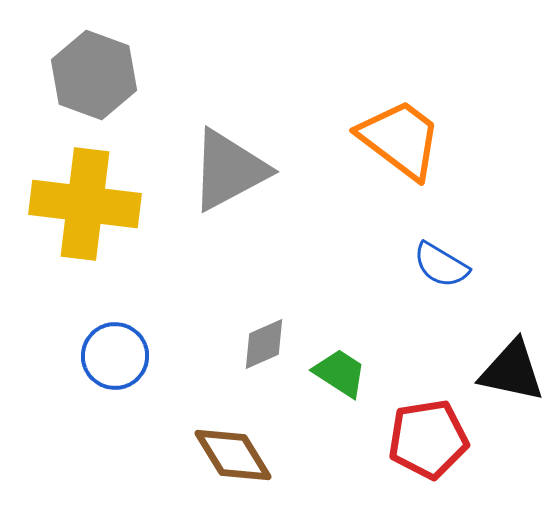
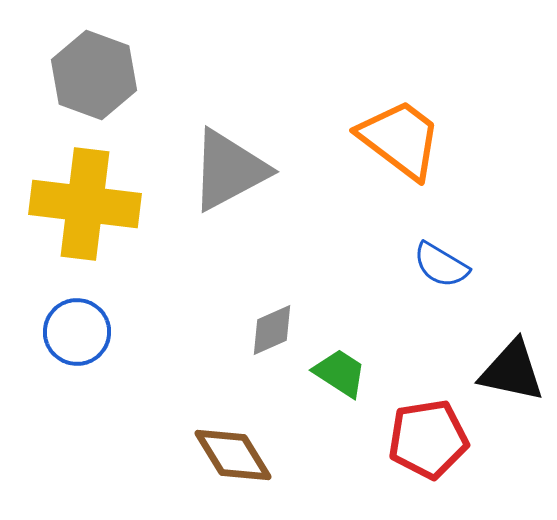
gray diamond: moved 8 px right, 14 px up
blue circle: moved 38 px left, 24 px up
